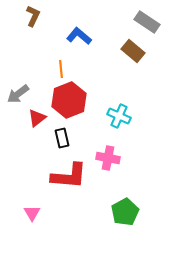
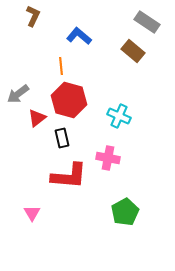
orange line: moved 3 px up
red hexagon: rotated 24 degrees counterclockwise
